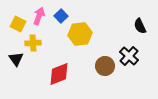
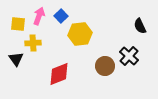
yellow square: rotated 21 degrees counterclockwise
